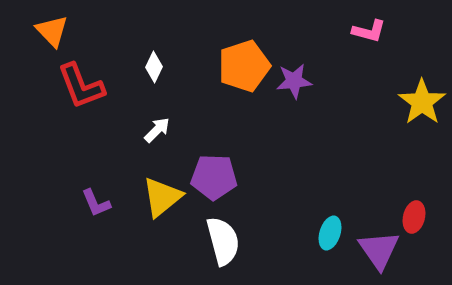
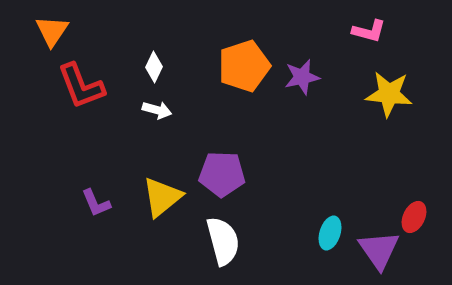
orange triangle: rotated 18 degrees clockwise
purple star: moved 8 px right, 4 px up; rotated 6 degrees counterclockwise
yellow star: moved 33 px left, 8 px up; rotated 30 degrees counterclockwise
white arrow: moved 20 px up; rotated 60 degrees clockwise
purple pentagon: moved 8 px right, 3 px up
red ellipse: rotated 12 degrees clockwise
